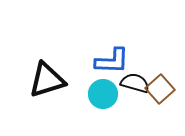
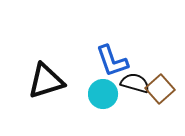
blue L-shape: rotated 69 degrees clockwise
black triangle: moved 1 px left, 1 px down
